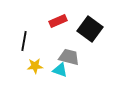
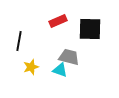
black square: rotated 35 degrees counterclockwise
black line: moved 5 px left
yellow star: moved 4 px left, 1 px down; rotated 14 degrees counterclockwise
